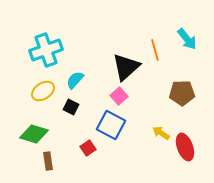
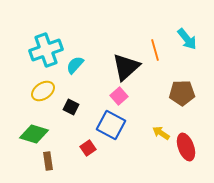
cyan semicircle: moved 15 px up
red ellipse: moved 1 px right
